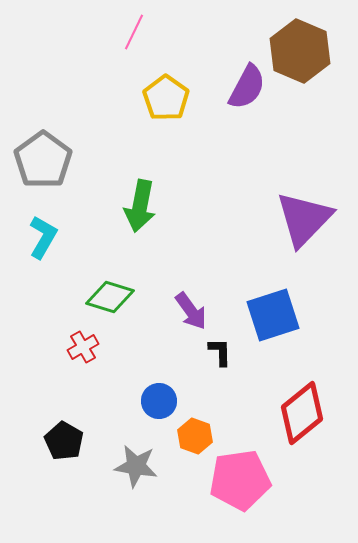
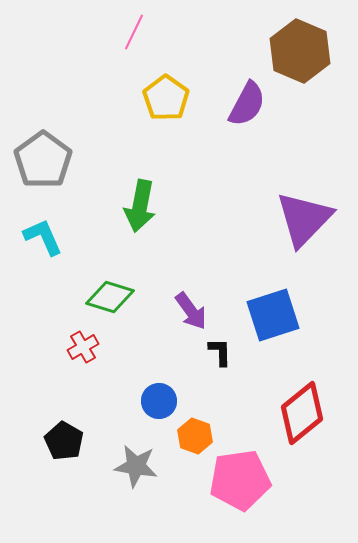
purple semicircle: moved 17 px down
cyan L-shape: rotated 54 degrees counterclockwise
